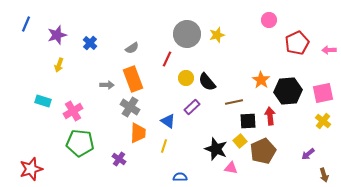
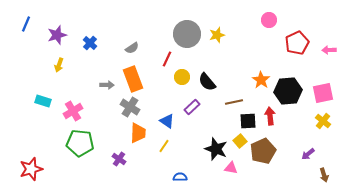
yellow circle: moved 4 px left, 1 px up
blue triangle: moved 1 px left
yellow line: rotated 16 degrees clockwise
